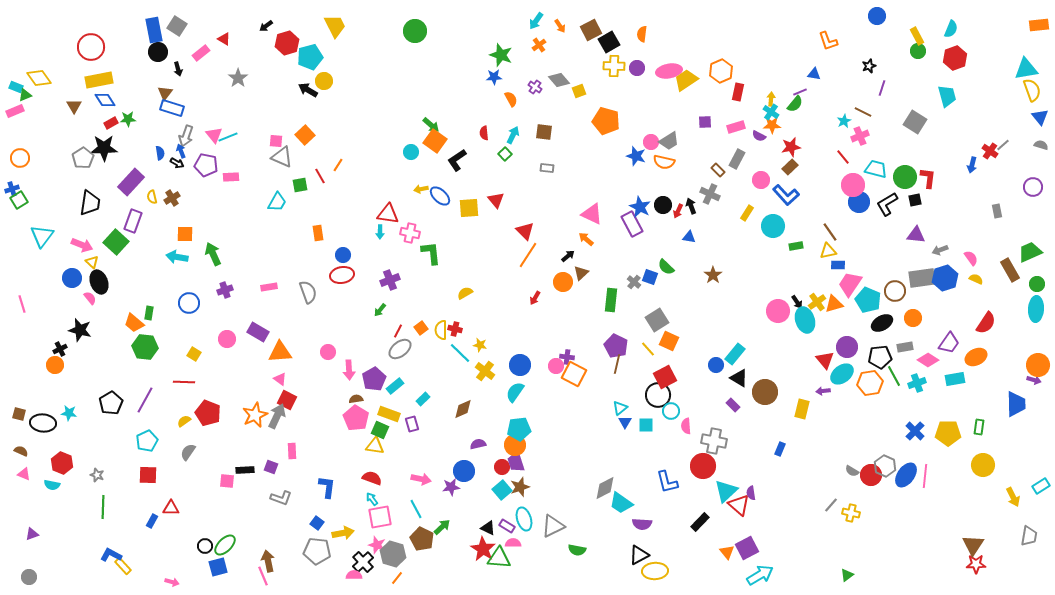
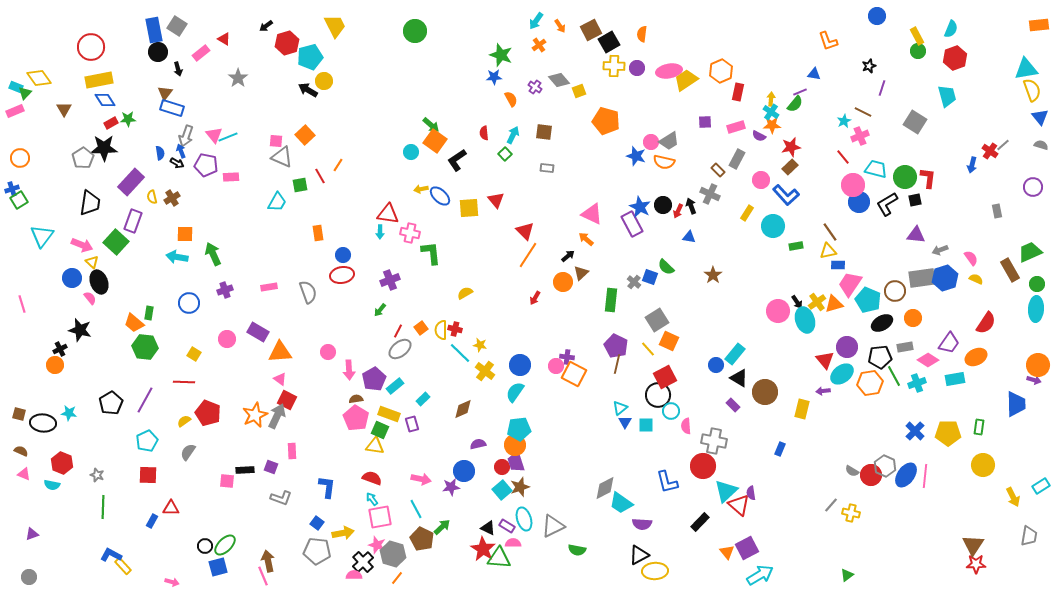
green triangle at (25, 95): moved 2 px up; rotated 24 degrees counterclockwise
brown triangle at (74, 106): moved 10 px left, 3 px down
